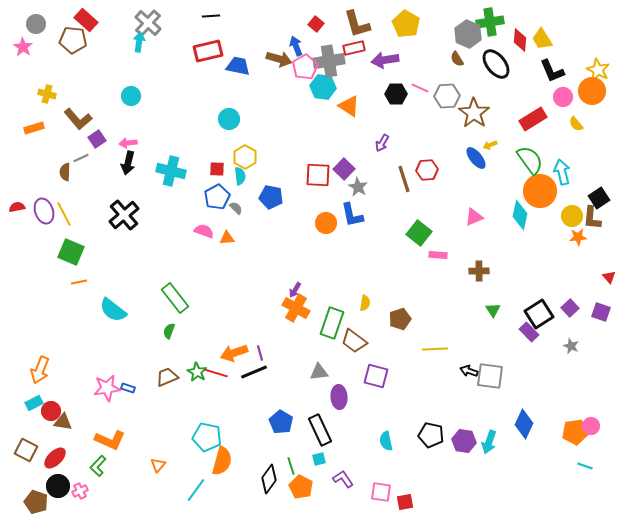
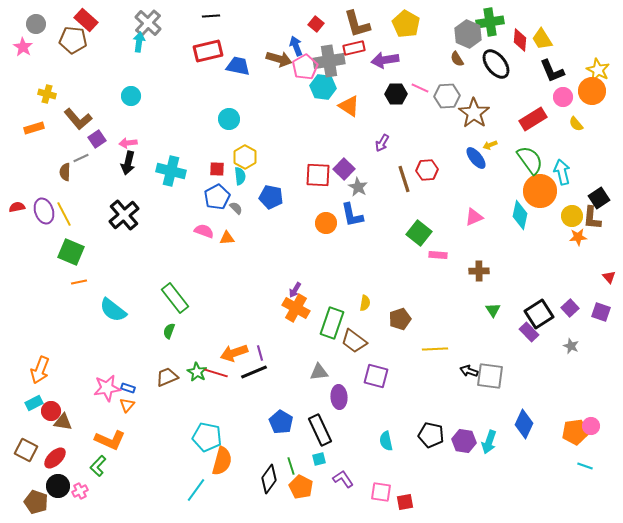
orange triangle at (158, 465): moved 31 px left, 60 px up
